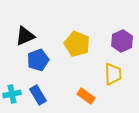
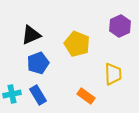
black triangle: moved 6 px right, 1 px up
purple hexagon: moved 2 px left, 15 px up
blue pentagon: moved 3 px down
